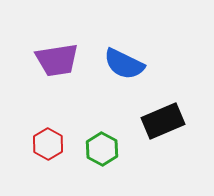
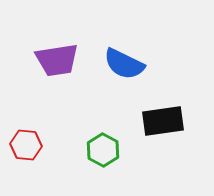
black rectangle: rotated 15 degrees clockwise
red hexagon: moved 22 px left, 1 px down; rotated 24 degrees counterclockwise
green hexagon: moved 1 px right, 1 px down
